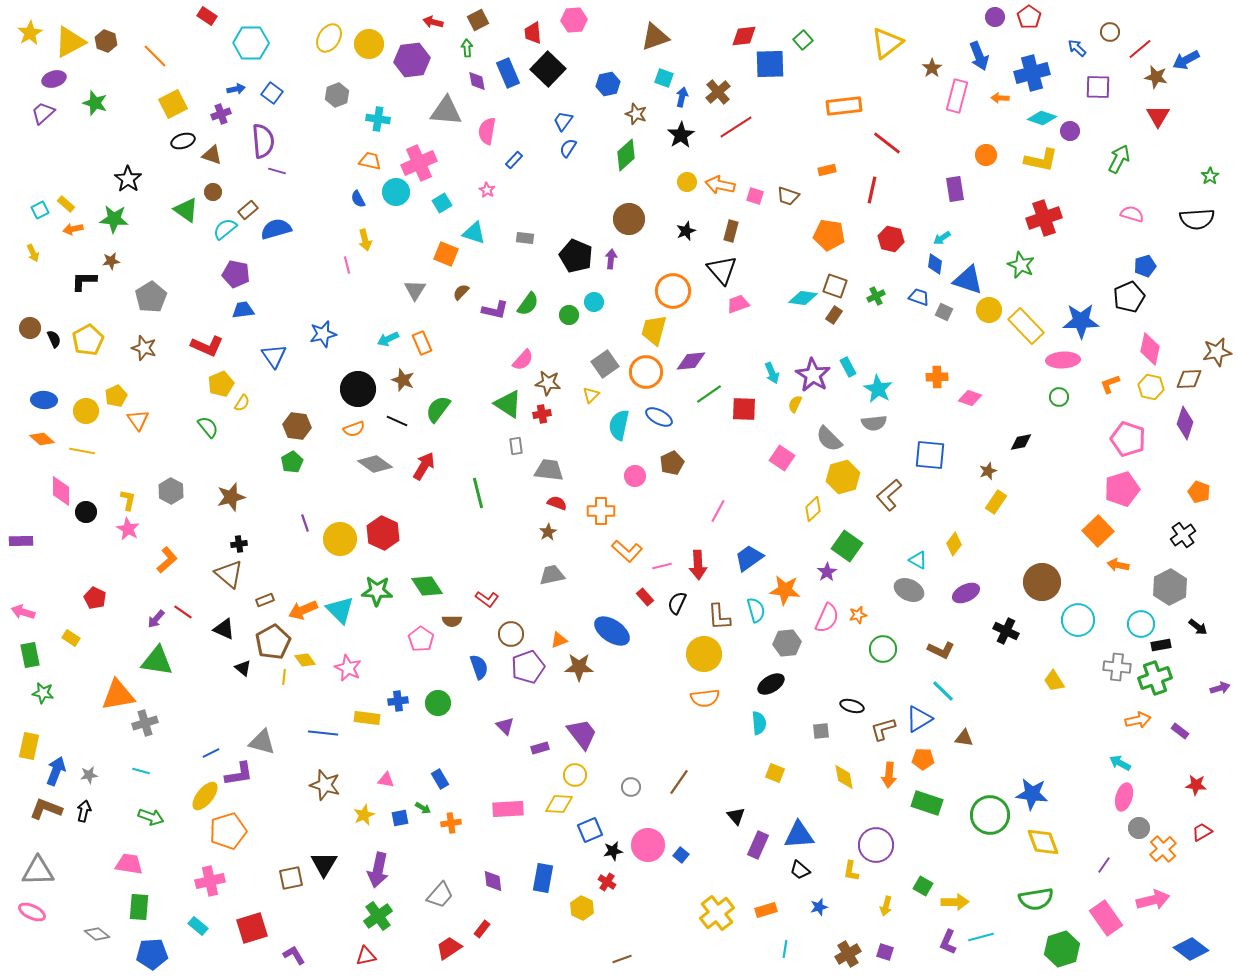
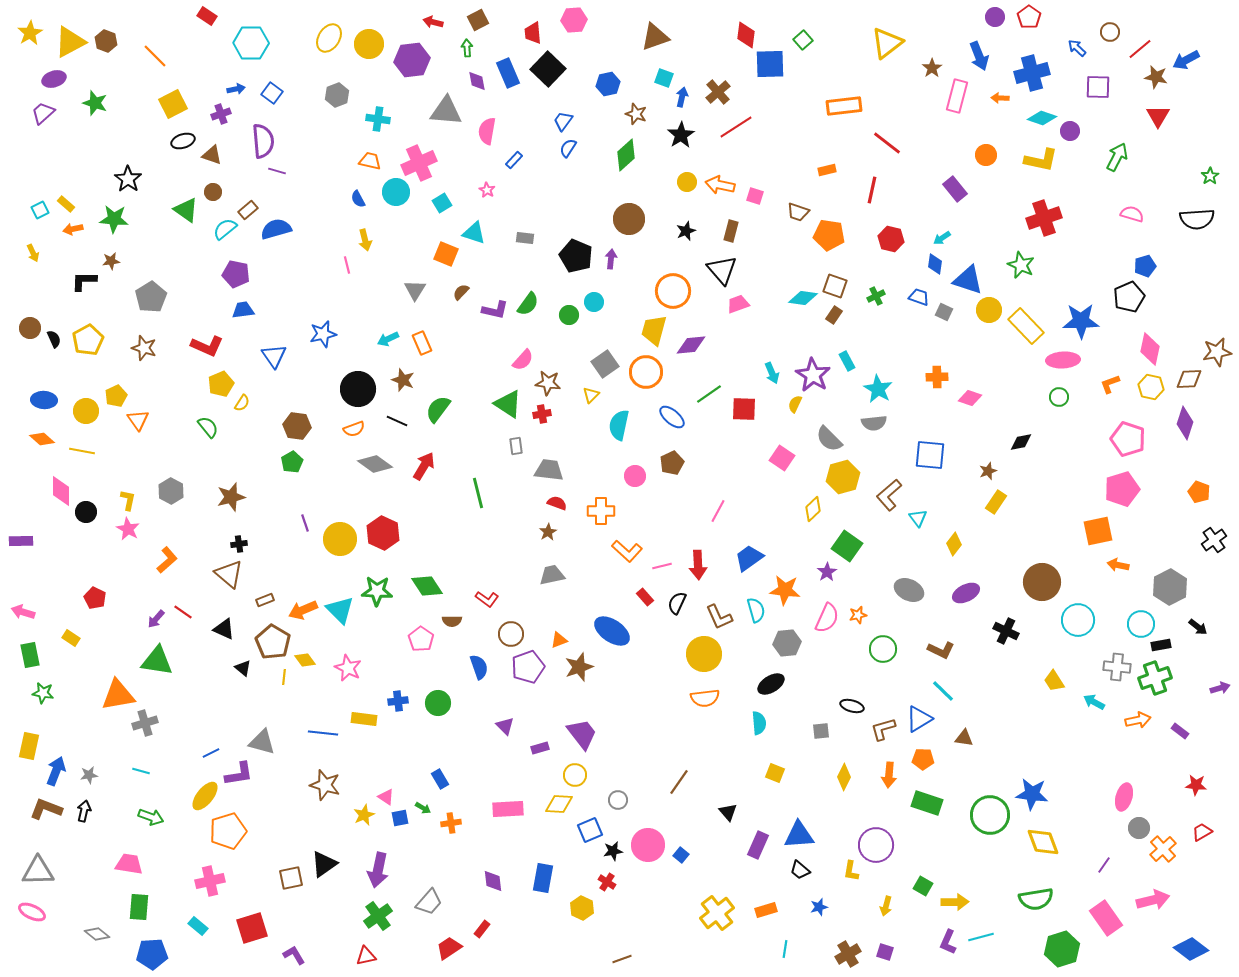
red diamond at (744, 36): moved 2 px right, 1 px up; rotated 76 degrees counterclockwise
green arrow at (1119, 159): moved 2 px left, 2 px up
purple rectangle at (955, 189): rotated 30 degrees counterclockwise
brown trapezoid at (788, 196): moved 10 px right, 16 px down
purple diamond at (691, 361): moved 16 px up
cyan rectangle at (848, 367): moved 1 px left, 6 px up
blue ellipse at (659, 417): moved 13 px right; rotated 12 degrees clockwise
orange square at (1098, 531): rotated 32 degrees clockwise
black cross at (1183, 535): moved 31 px right, 5 px down
cyan triangle at (918, 560): moved 42 px up; rotated 24 degrees clockwise
brown L-shape at (719, 617): rotated 20 degrees counterclockwise
brown pentagon at (273, 642): rotated 12 degrees counterclockwise
brown star at (579, 667): rotated 20 degrees counterclockwise
yellow rectangle at (367, 718): moved 3 px left, 1 px down
cyan arrow at (1120, 763): moved 26 px left, 61 px up
yellow diamond at (844, 777): rotated 36 degrees clockwise
pink triangle at (386, 780): moved 17 px down; rotated 24 degrees clockwise
gray circle at (631, 787): moved 13 px left, 13 px down
black triangle at (736, 816): moved 8 px left, 4 px up
black triangle at (324, 864): rotated 24 degrees clockwise
gray trapezoid at (440, 895): moved 11 px left, 7 px down
